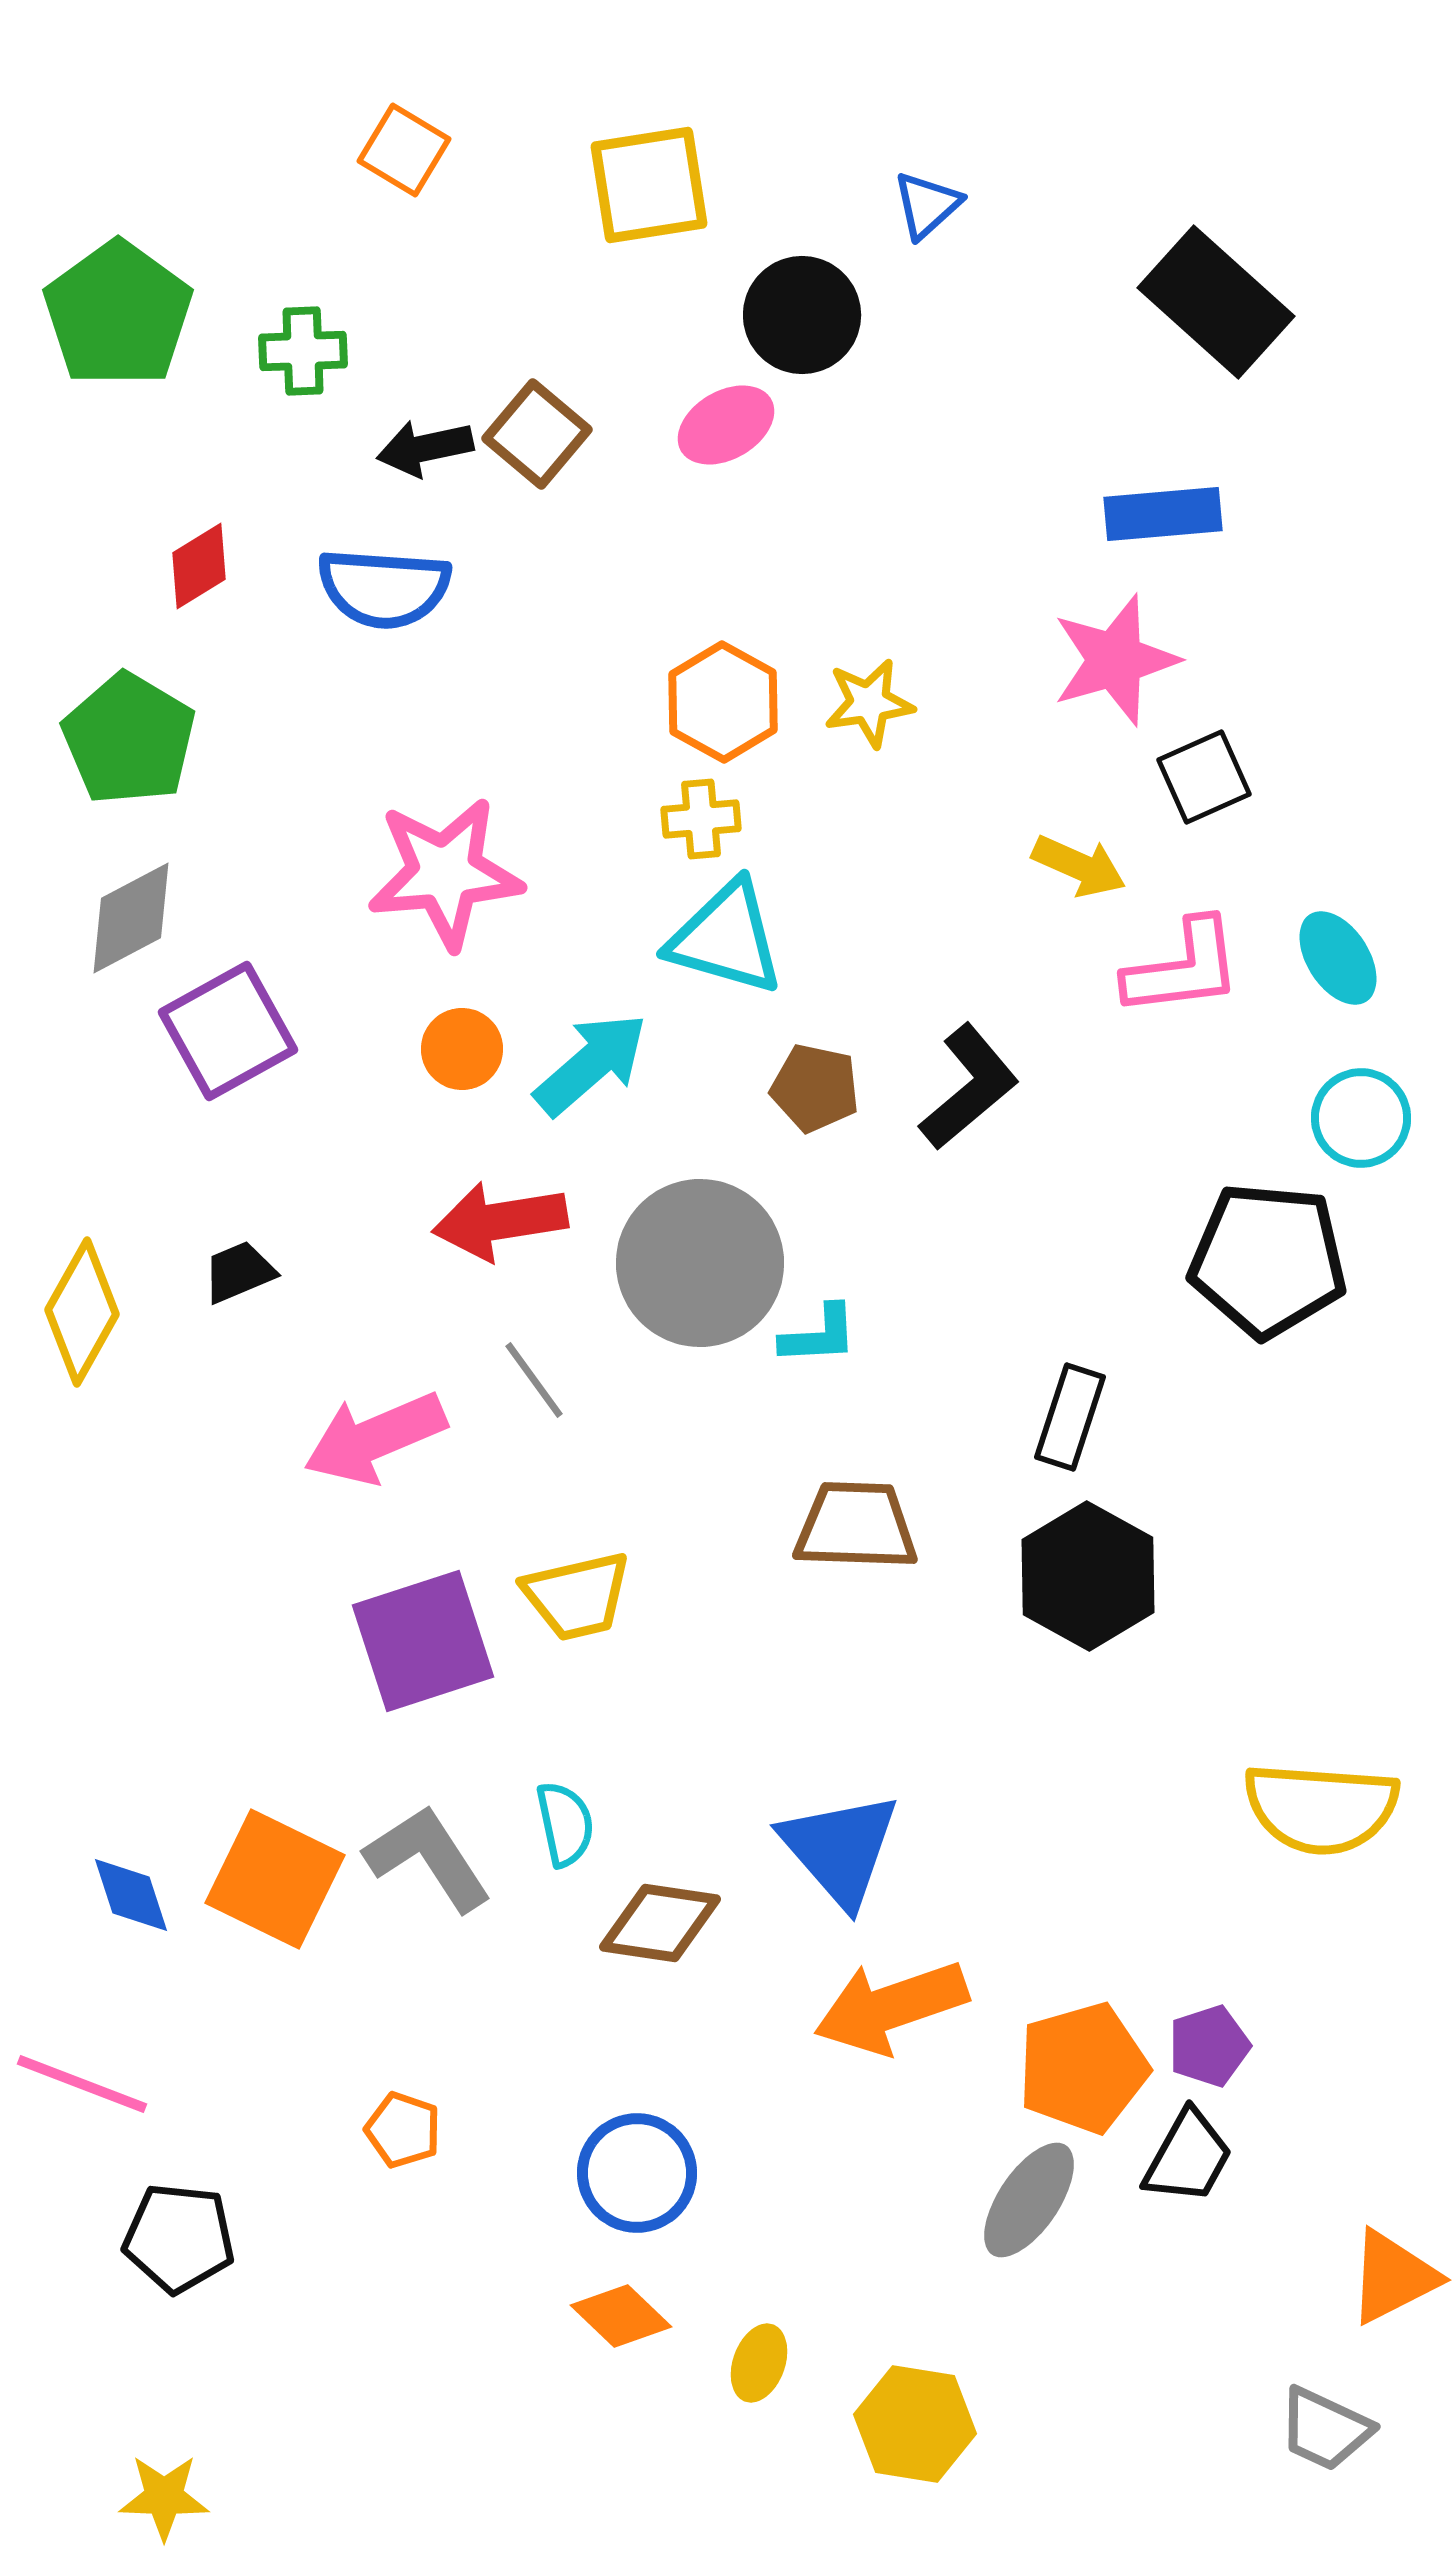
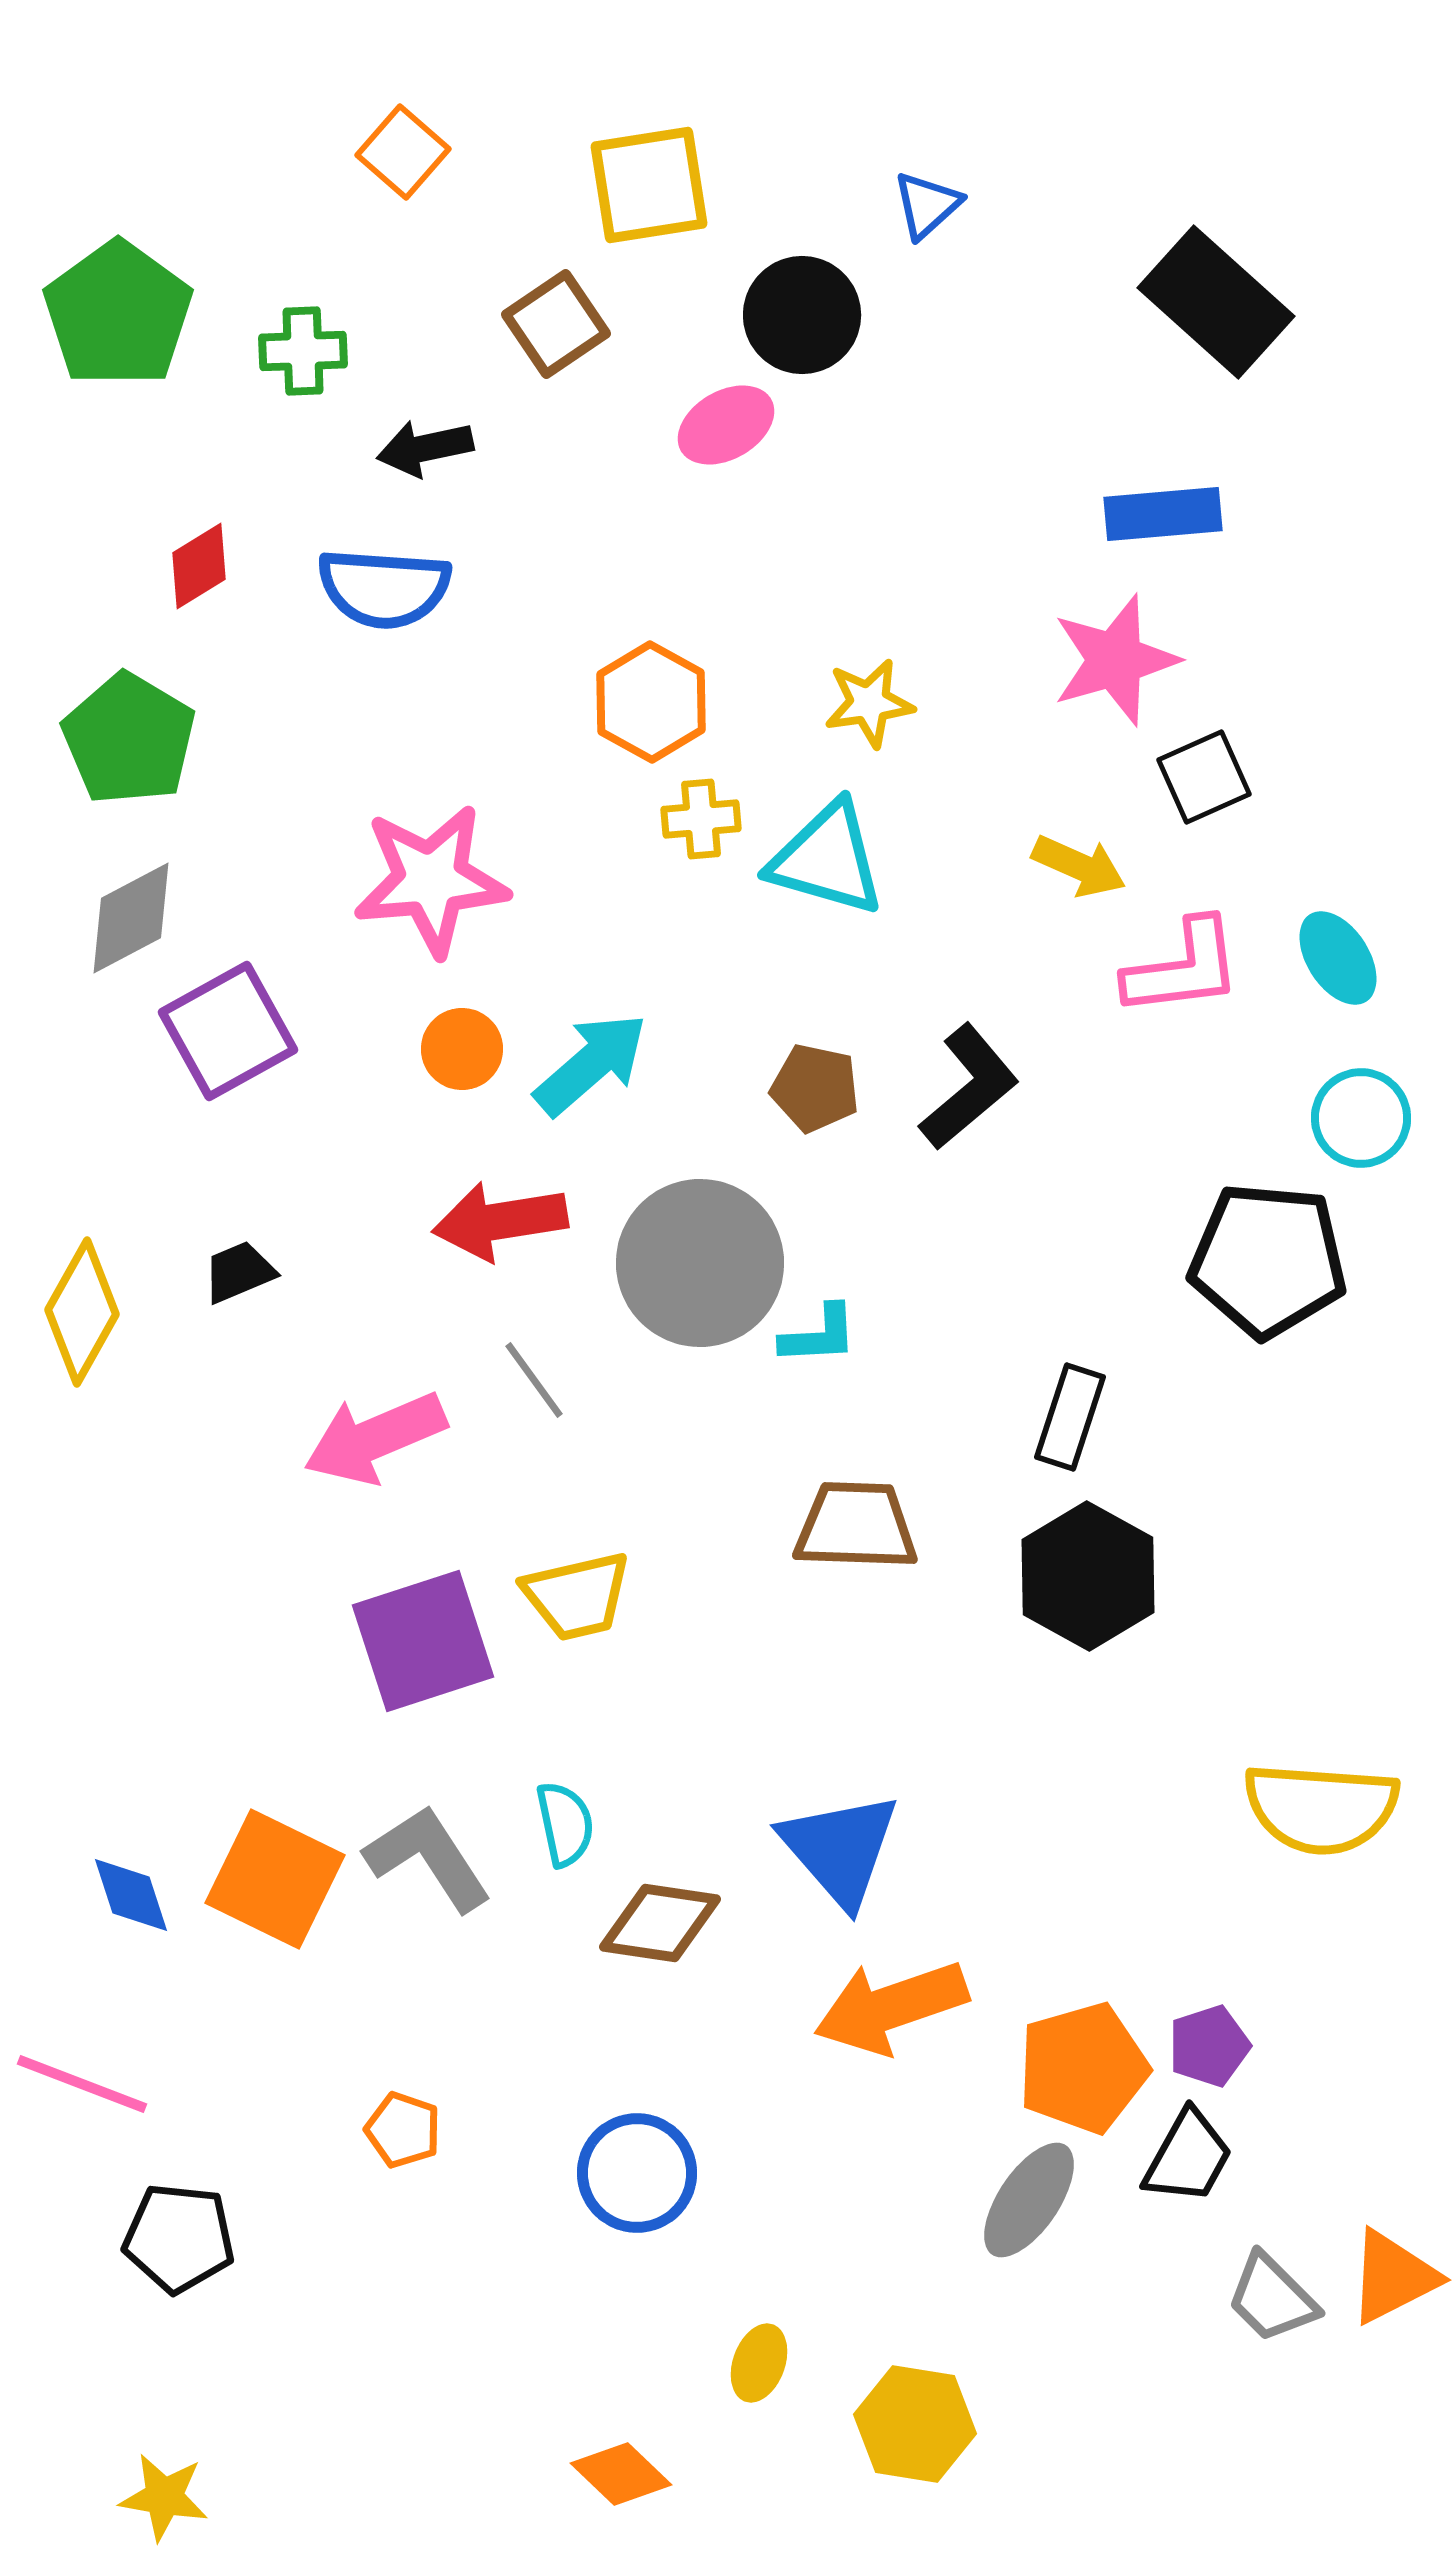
orange square at (404, 150): moved 1 px left, 2 px down; rotated 10 degrees clockwise
brown square at (537, 434): moved 19 px right, 110 px up; rotated 16 degrees clockwise
orange hexagon at (723, 702): moved 72 px left
pink star at (445, 873): moved 14 px left, 7 px down
cyan triangle at (726, 938): moved 101 px right, 79 px up
orange diamond at (621, 2316): moved 158 px down
gray trapezoid at (1325, 2429): moved 53 px left, 131 px up; rotated 20 degrees clockwise
yellow star at (164, 2497): rotated 8 degrees clockwise
